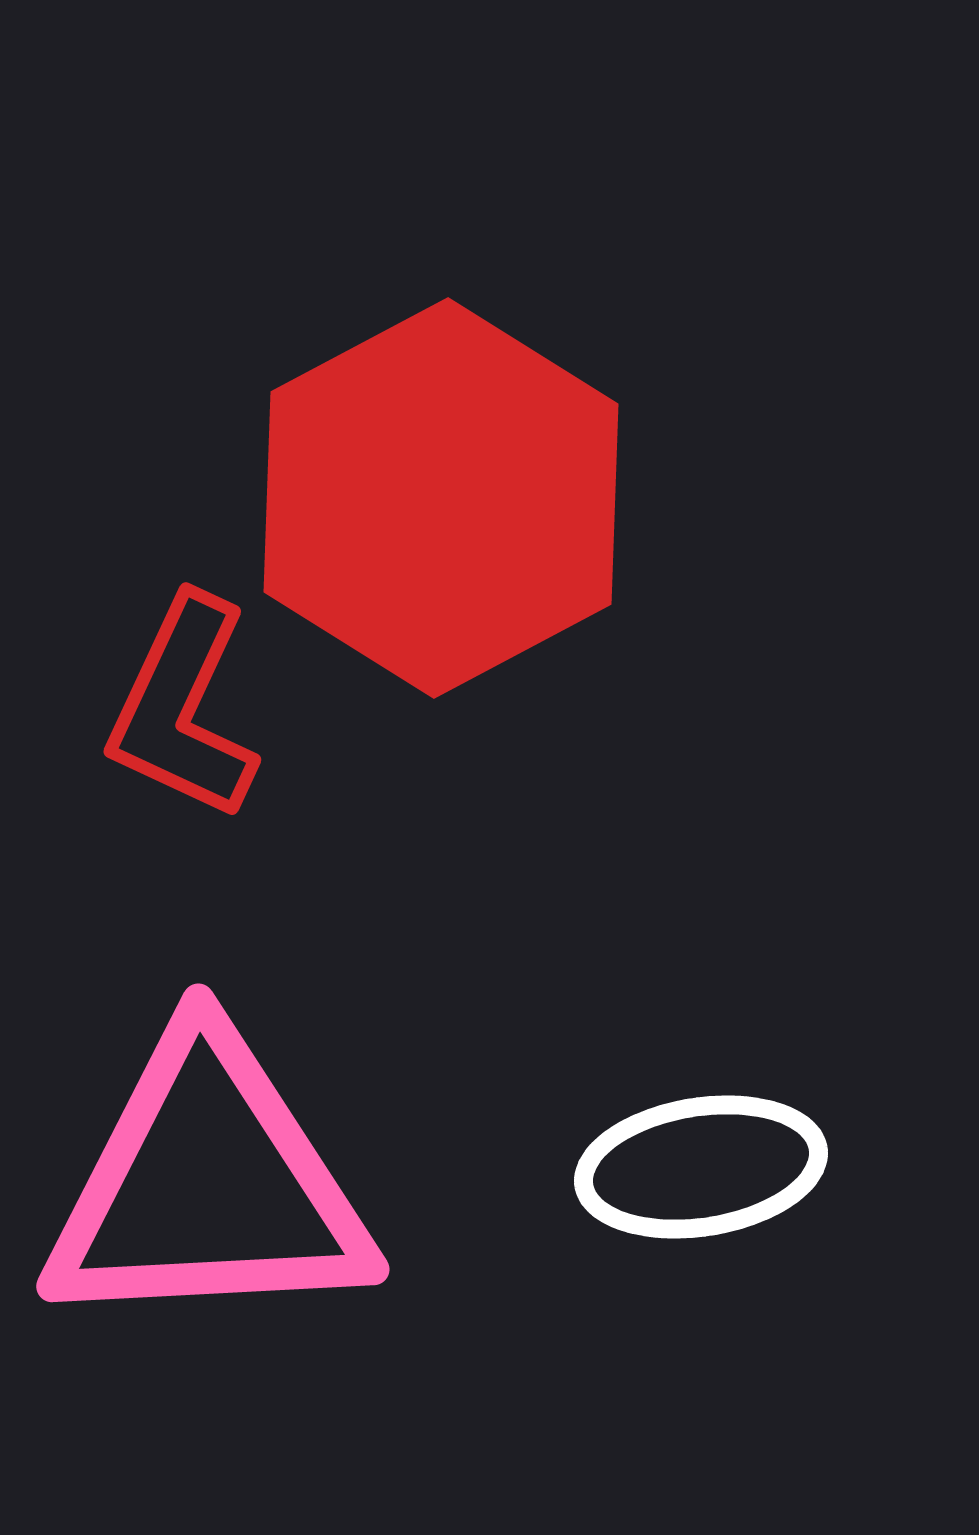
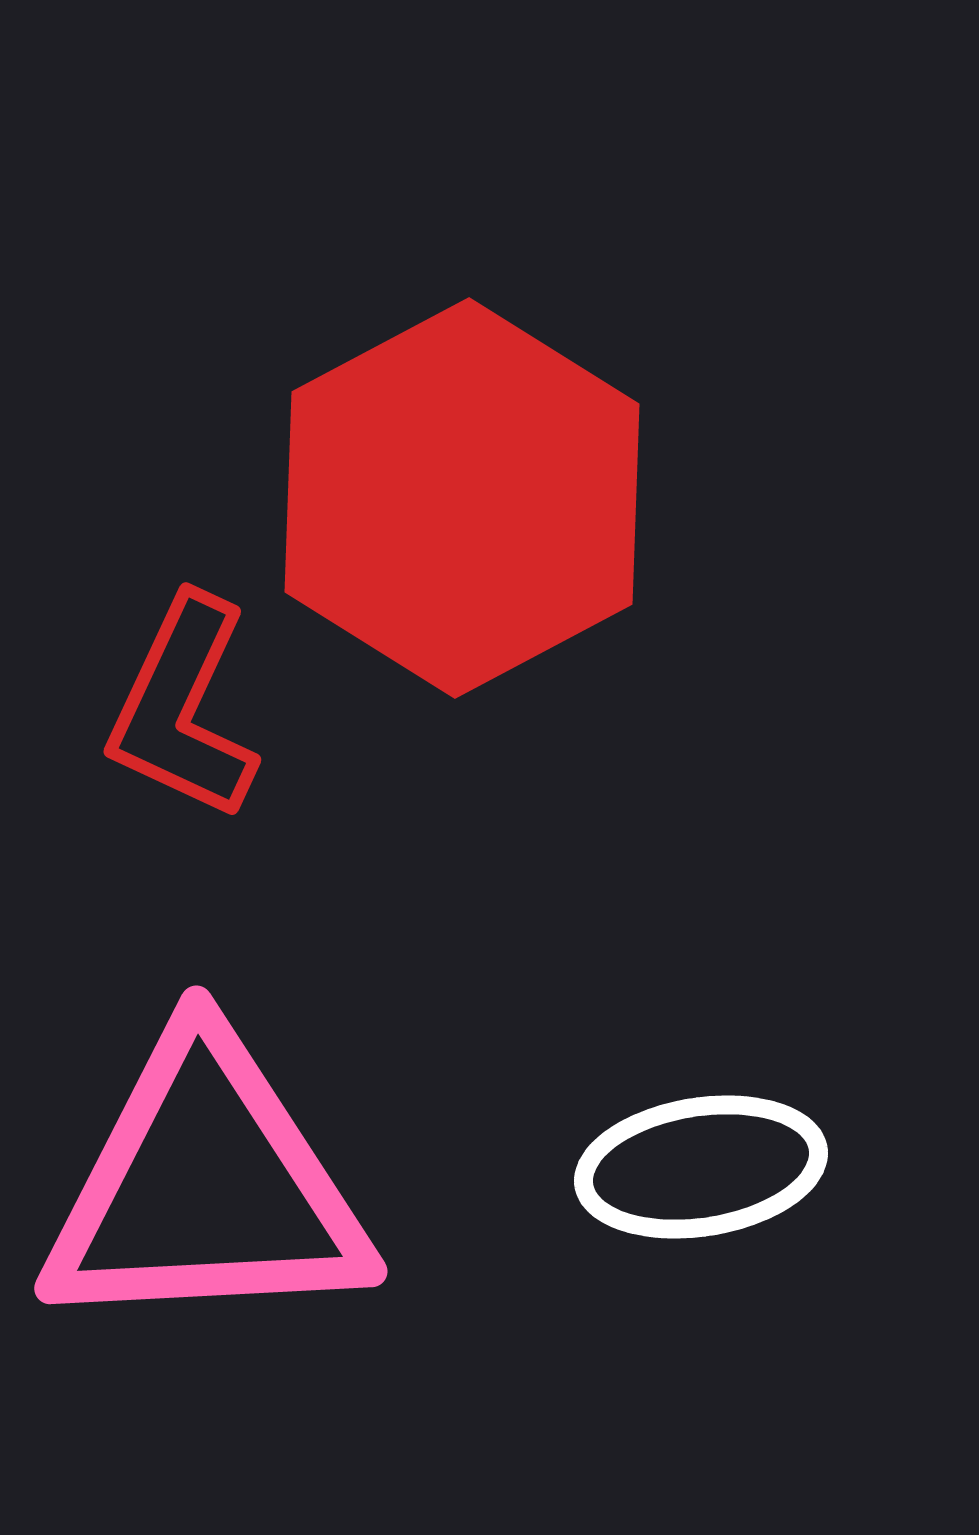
red hexagon: moved 21 px right
pink triangle: moved 2 px left, 2 px down
